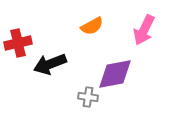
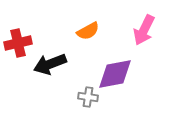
orange semicircle: moved 4 px left, 5 px down
